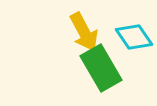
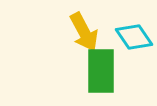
green rectangle: moved 3 px down; rotated 30 degrees clockwise
